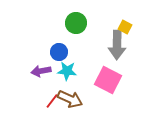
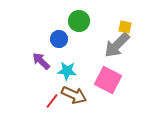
green circle: moved 3 px right, 2 px up
yellow square: rotated 16 degrees counterclockwise
gray arrow: rotated 44 degrees clockwise
blue circle: moved 13 px up
purple arrow: moved 10 px up; rotated 54 degrees clockwise
brown arrow: moved 4 px right, 4 px up
